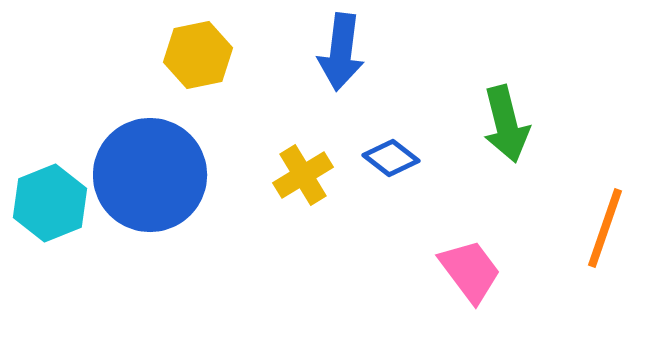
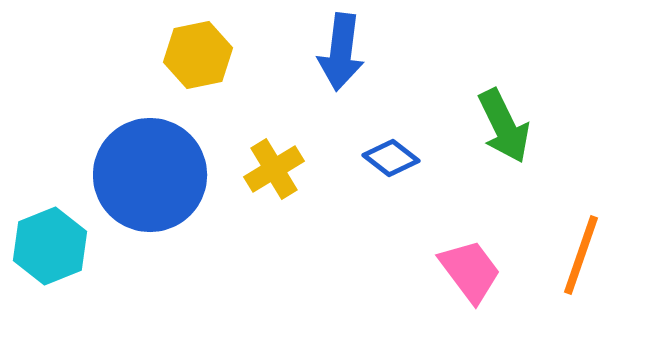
green arrow: moved 2 px left, 2 px down; rotated 12 degrees counterclockwise
yellow cross: moved 29 px left, 6 px up
cyan hexagon: moved 43 px down
orange line: moved 24 px left, 27 px down
